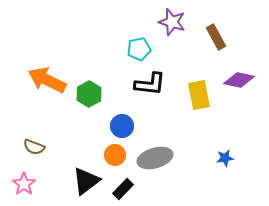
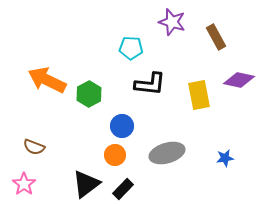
cyan pentagon: moved 8 px left, 1 px up; rotated 15 degrees clockwise
gray ellipse: moved 12 px right, 5 px up
black triangle: moved 3 px down
